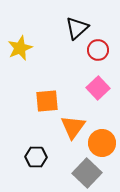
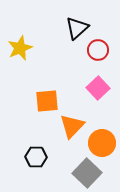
orange triangle: moved 1 px left, 1 px up; rotated 8 degrees clockwise
